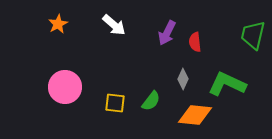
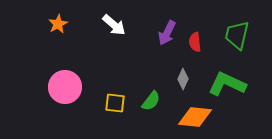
green trapezoid: moved 16 px left
orange diamond: moved 2 px down
